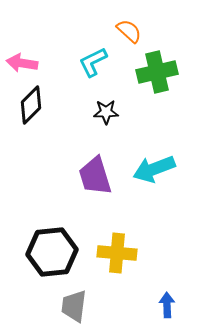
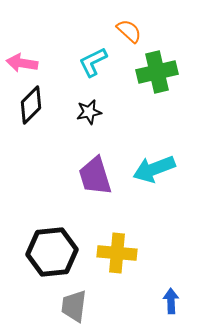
black star: moved 17 px left; rotated 10 degrees counterclockwise
blue arrow: moved 4 px right, 4 px up
